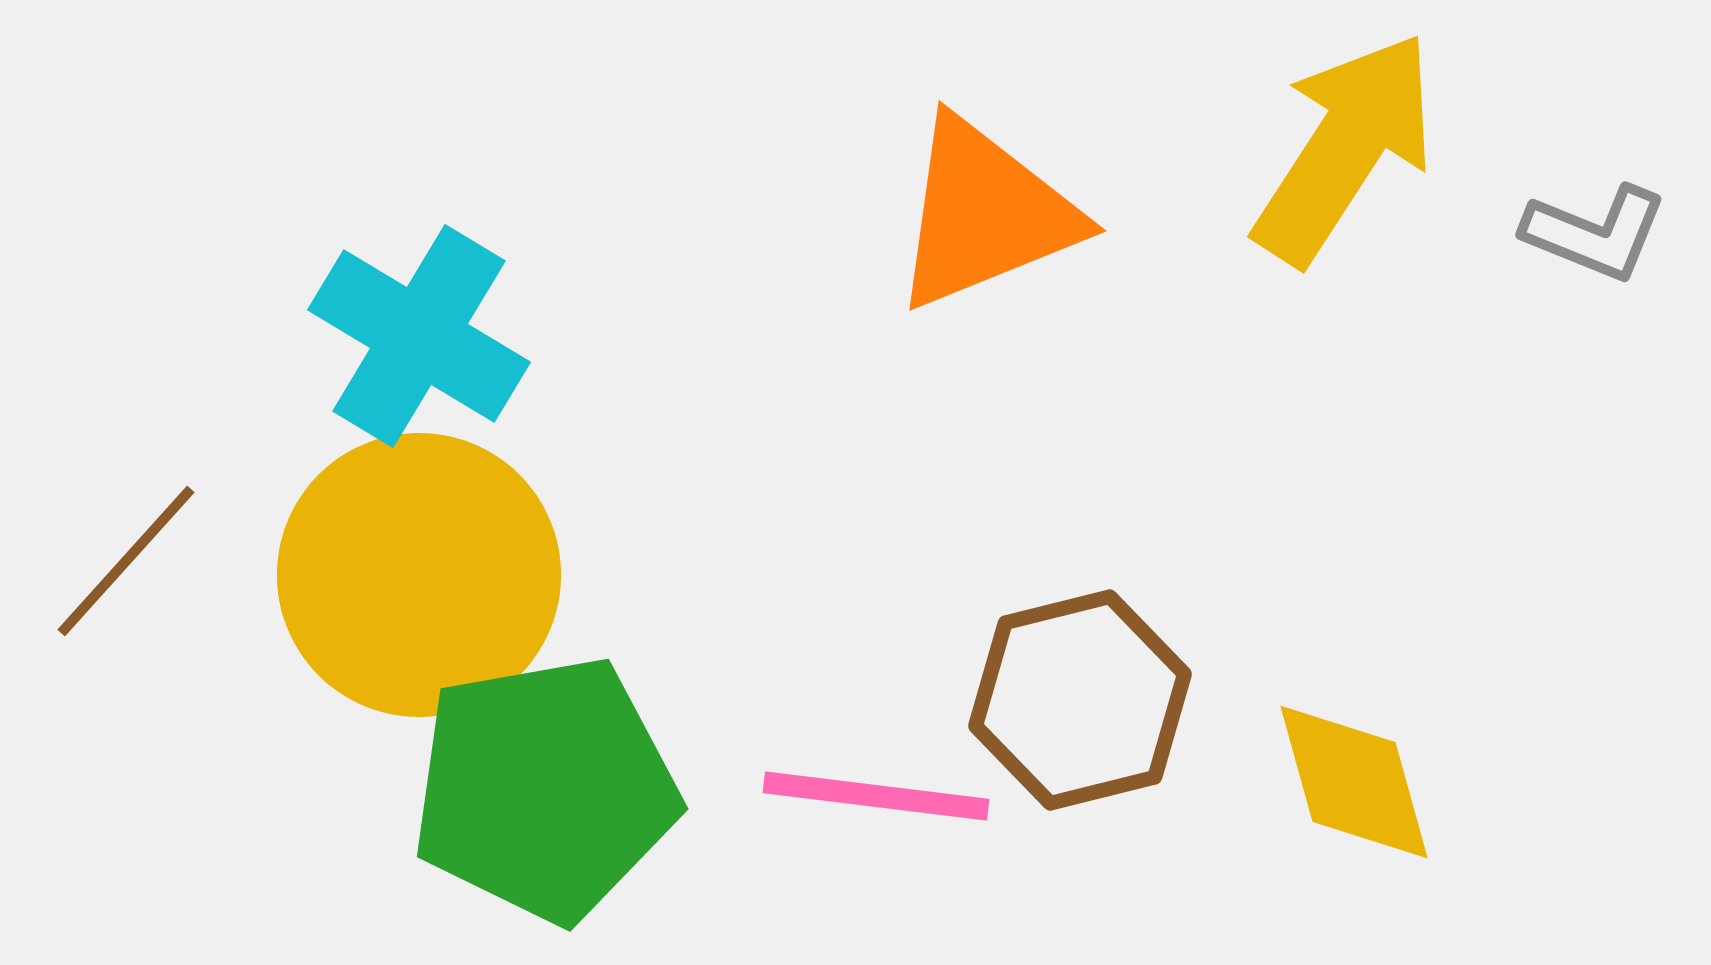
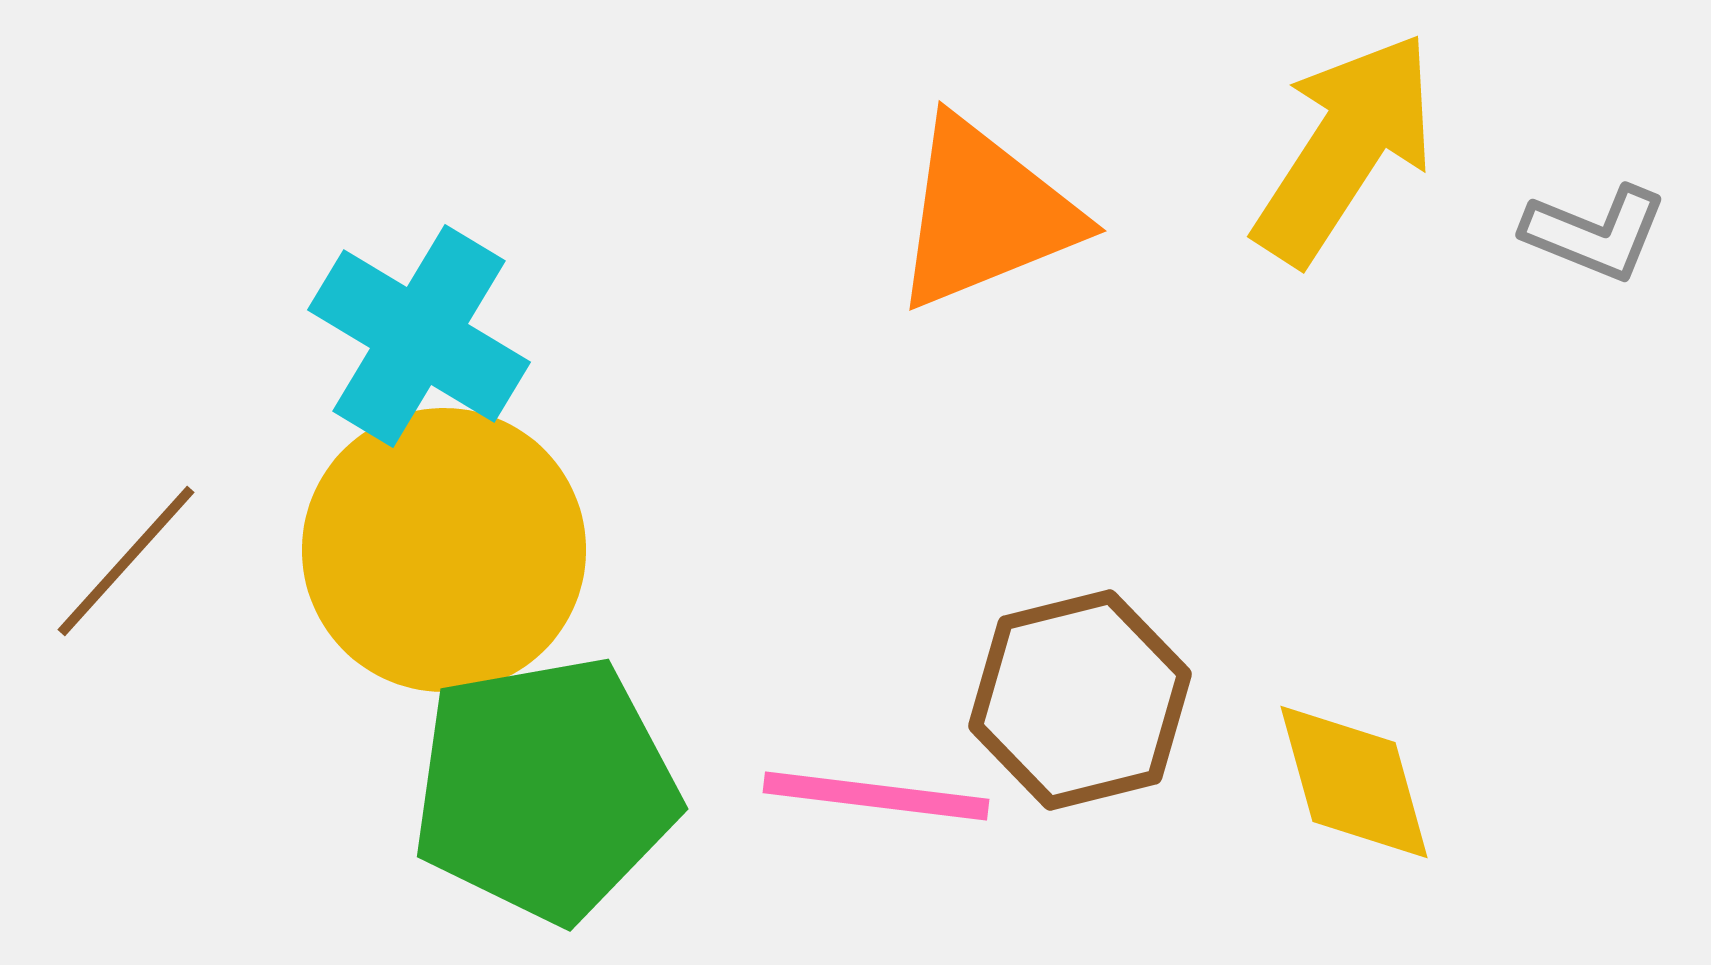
yellow circle: moved 25 px right, 25 px up
